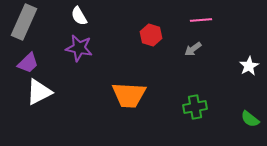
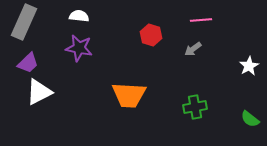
white semicircle: rotated 126 degrees clockwise
